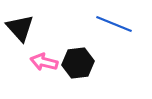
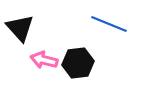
blue line: moved 5 px left
pink arrow: moved 2 px up
